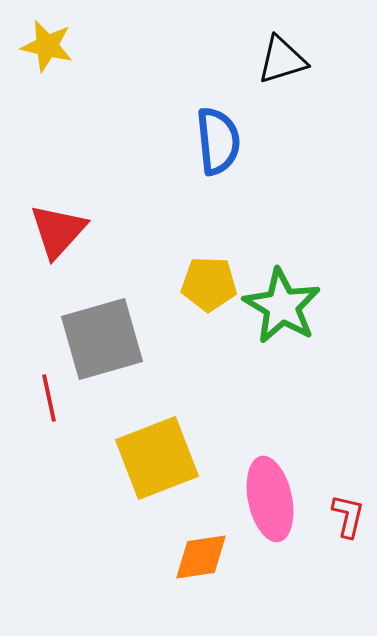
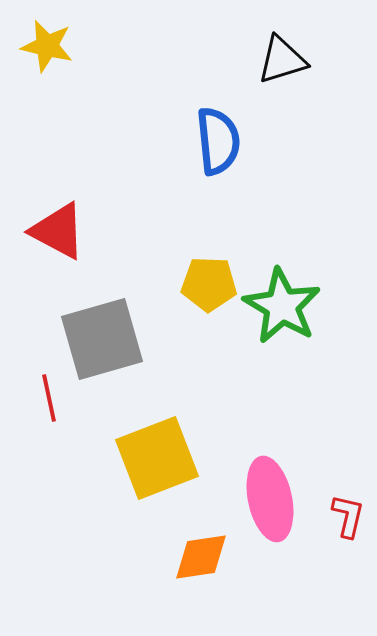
red triangle: rotated 44 degrees counterclockwise
